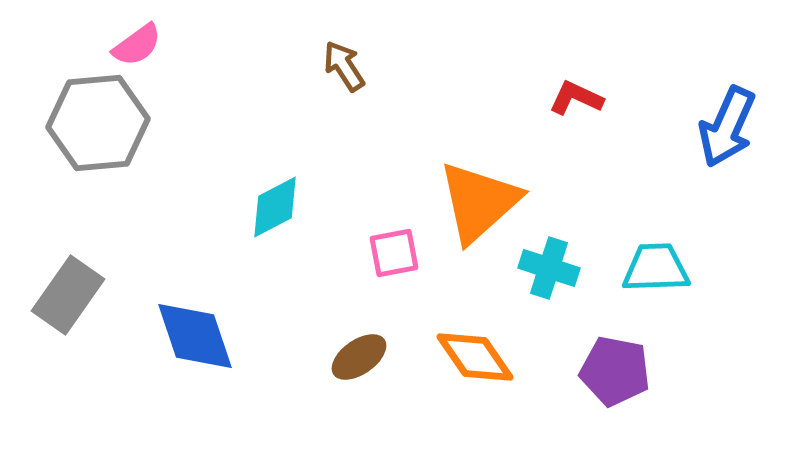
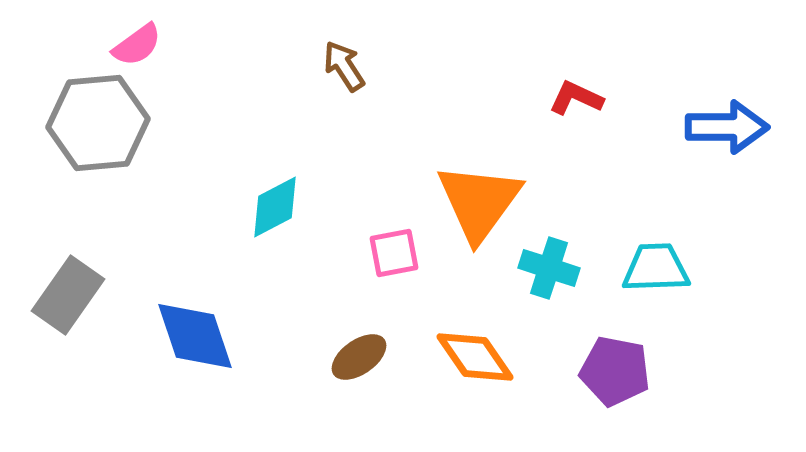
blue arrow: rotated 114 degrees counterclockwise
orange triangle: rotated 12 degrees counterclockwise
